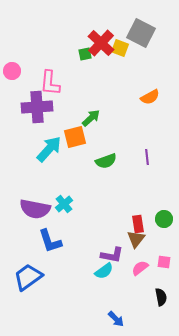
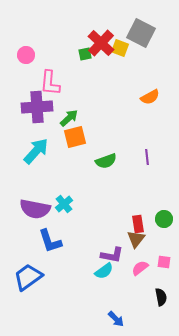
pink circle: moved 14 px right, 16 px up
green arrow: moved 22 px left
cyan arrow: moved 13 px left, 2 px down
